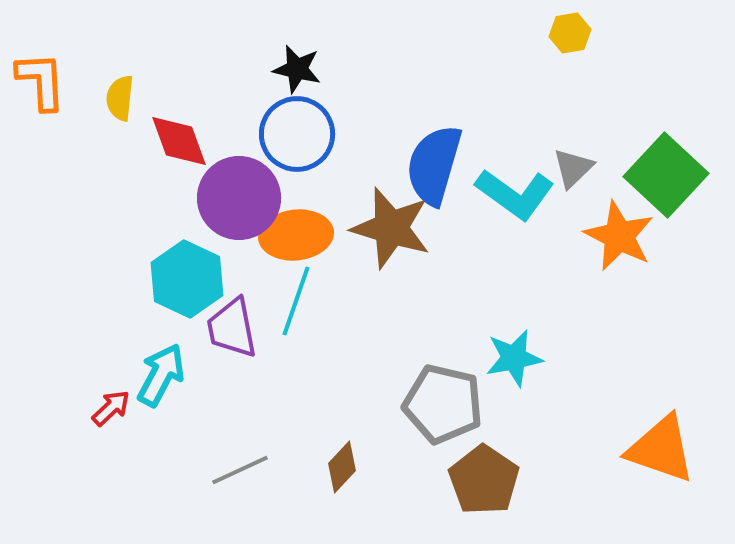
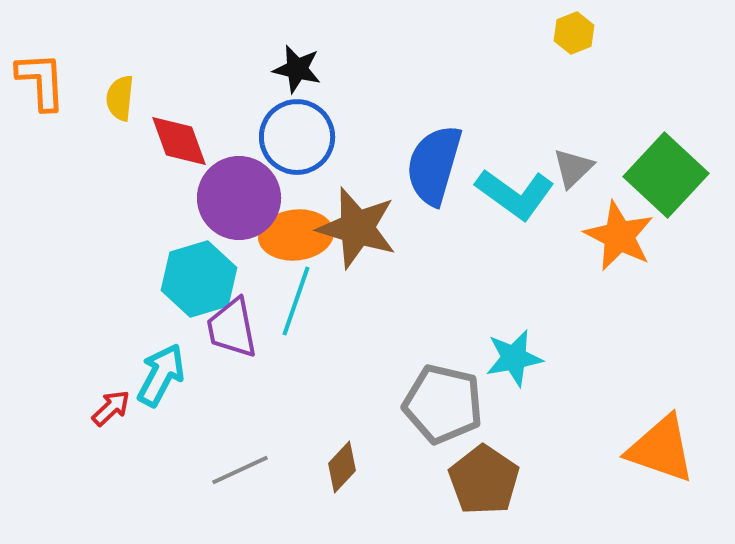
yellow hexagon: moved 4 px right; rotated 12 degrees counterclockwise
blue circle: moved 3 px down
brown star: moved 34 px left
cyan hexagon: moved 12 px right; rotated 18 degrees clockwise
